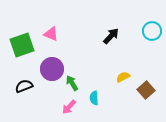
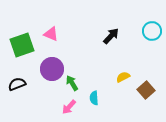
black semicircle: moved 7 px left, 2 px up
